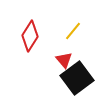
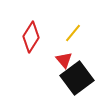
yellow line: moved 2 px down
red diamond: moved 1 px right, 1 px down
